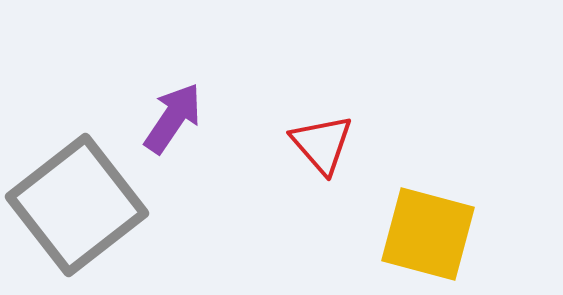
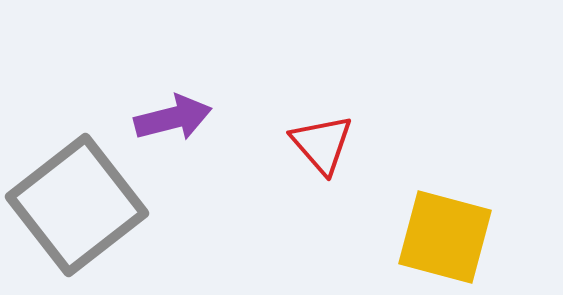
purple arrow: rotated 42 degrees clockwise
yellow square: moved 17 px right, 3 px down
